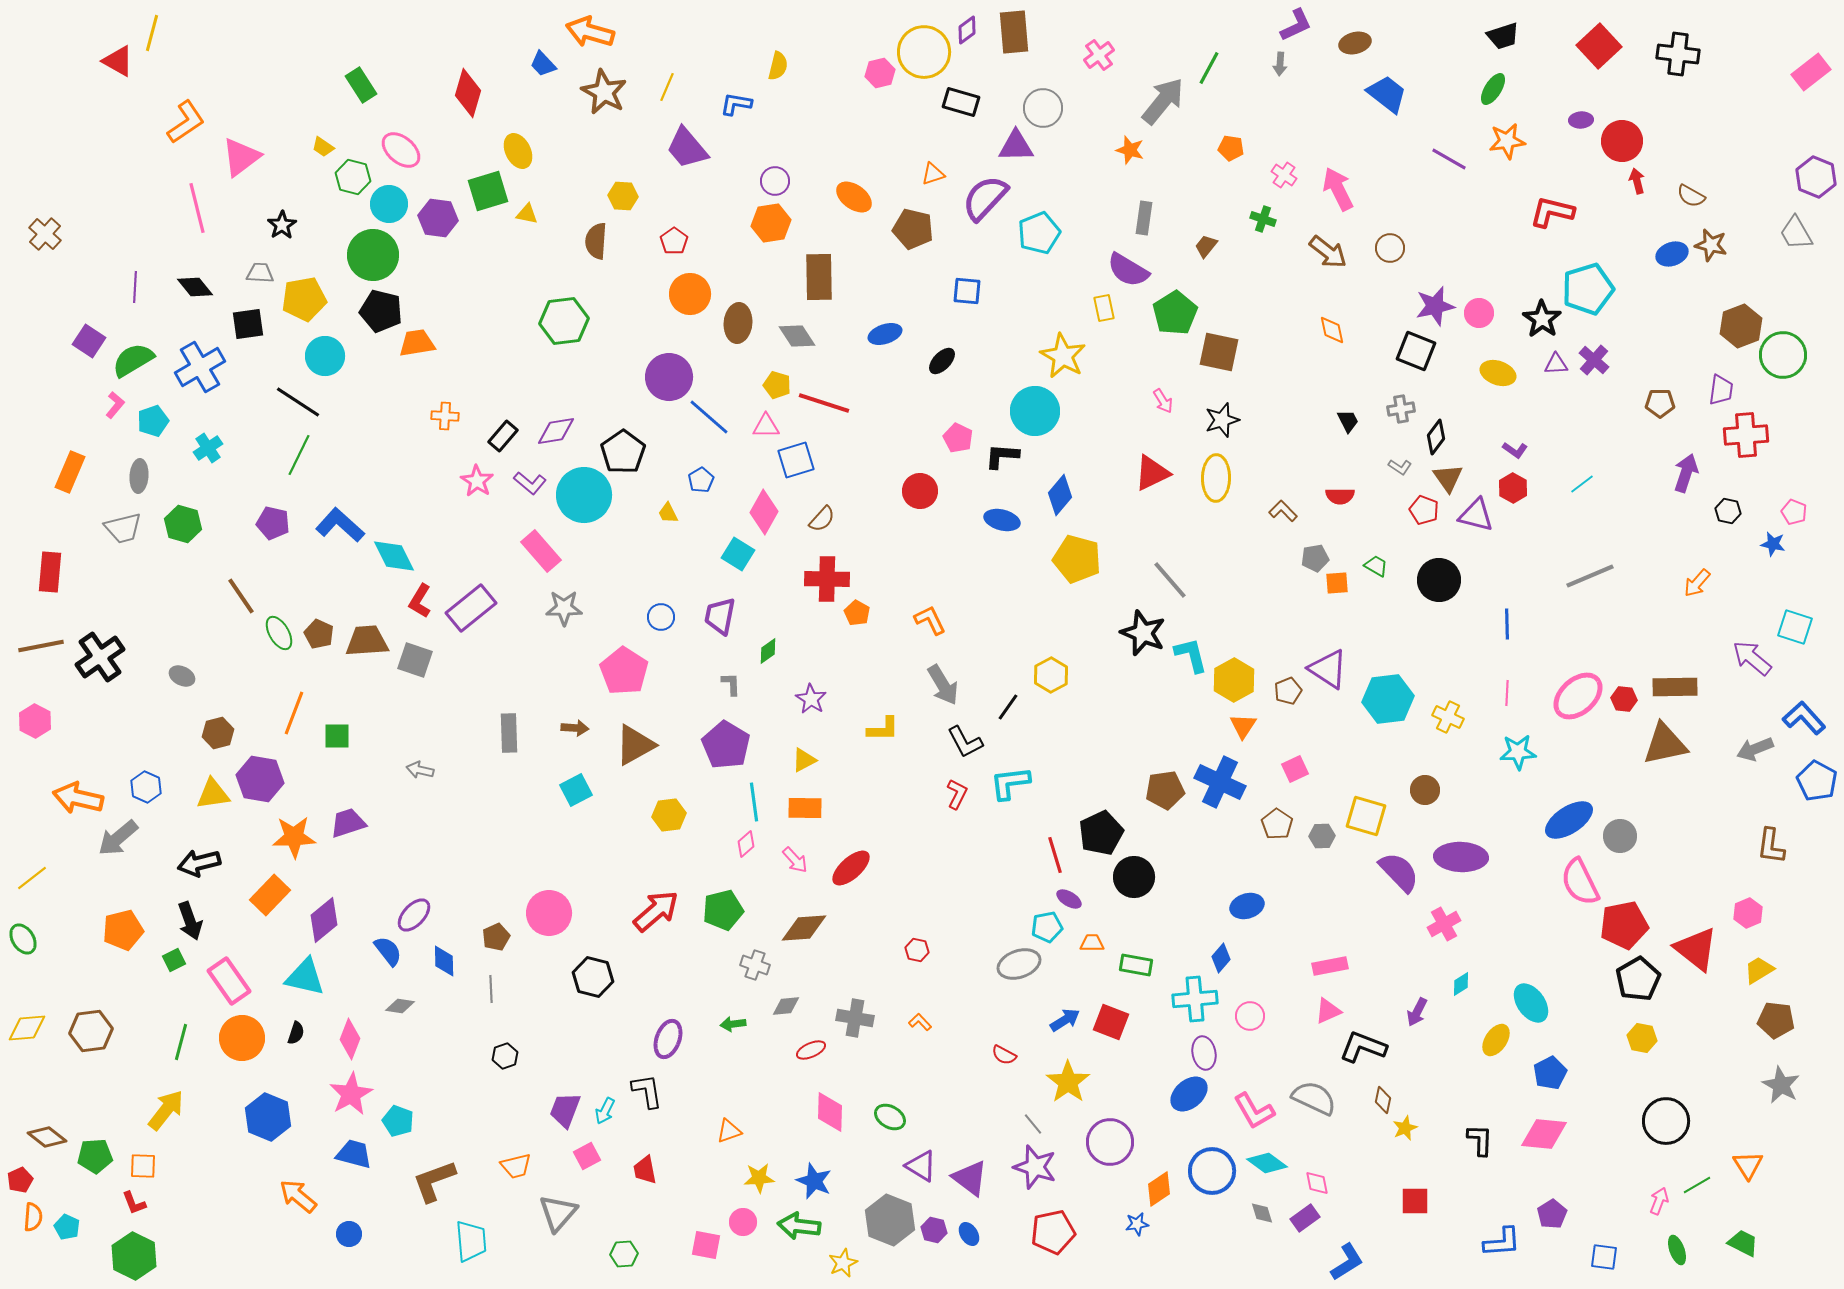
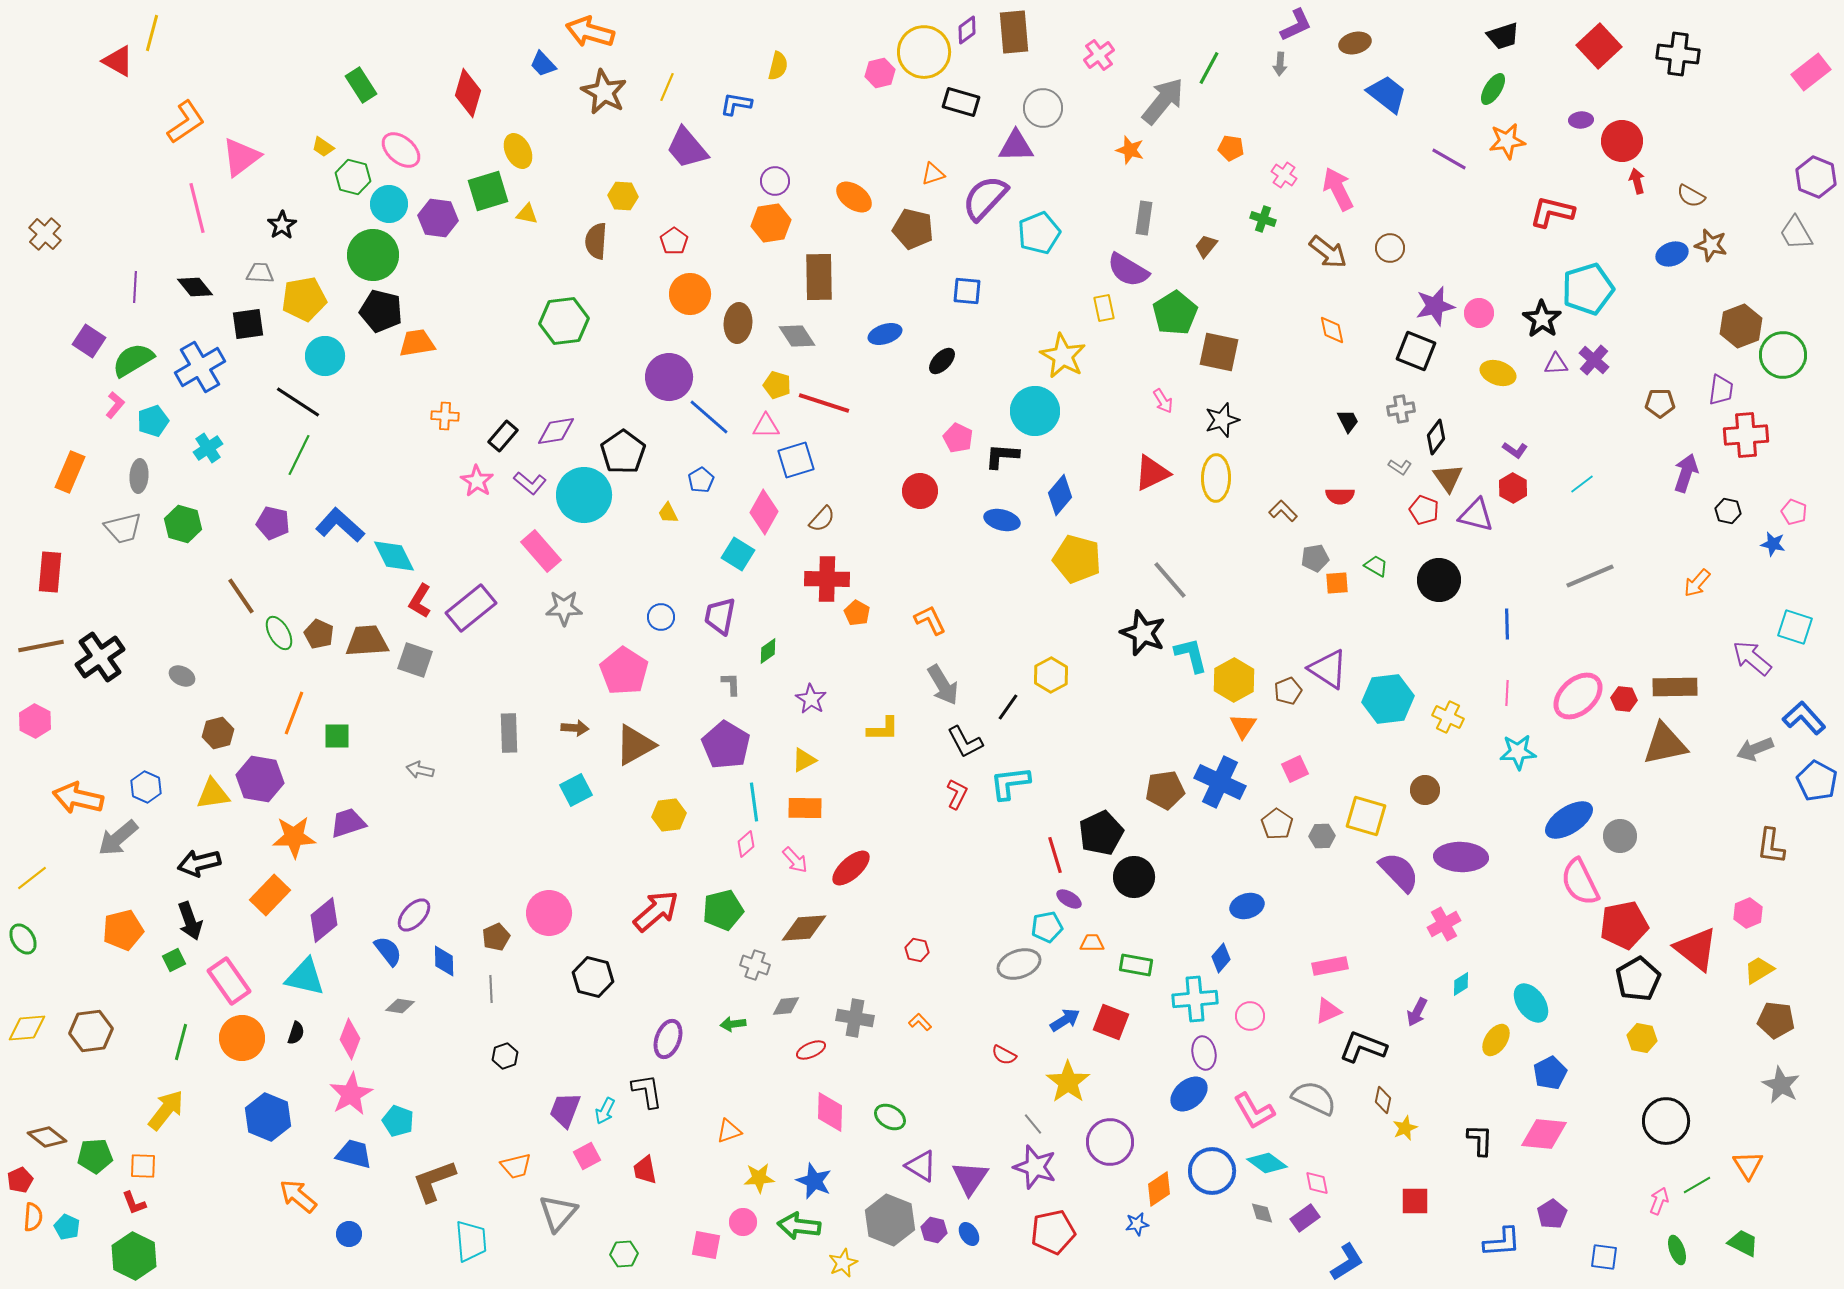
purple triangle at (970, 1178): rotated 27 degrees clockwise
